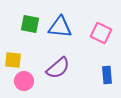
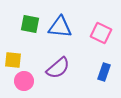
blue rectangle: moved 3 px left, 3 px up; rotated 24 degrees clockwise
